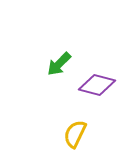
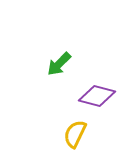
purple diamond: moved 11 px down
